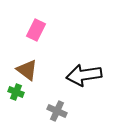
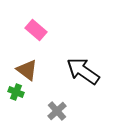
pink rectangle: rotated 75 degrees counterclockwise
black arrow: moved 1 px left, 4 px up; rotated 44 degrees clockwise
gray cross: rotated 24 degrees clockwise
